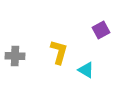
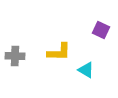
purple square: rotated 36 degrees counterclockwise
yellow L-shape: rotated 75 degrees clockwise
